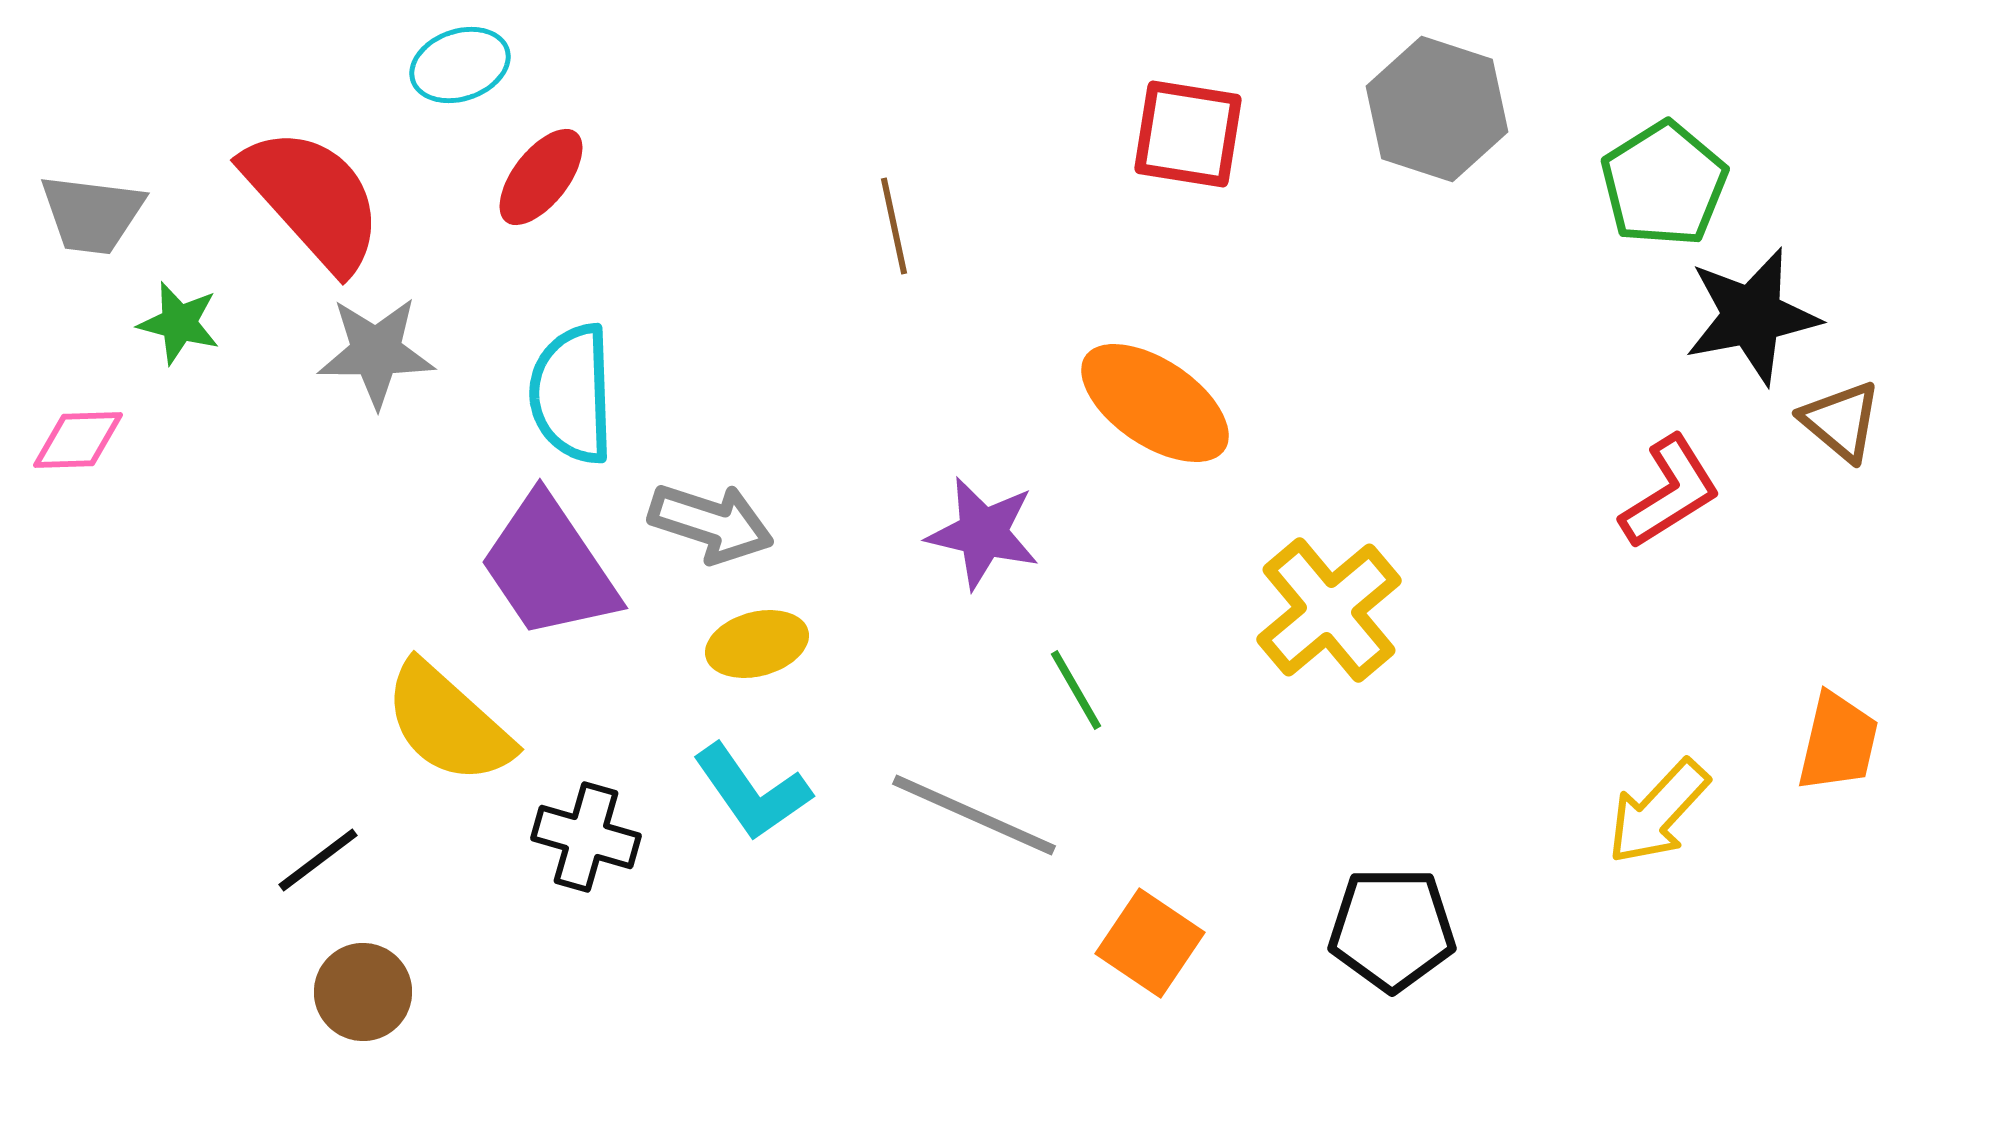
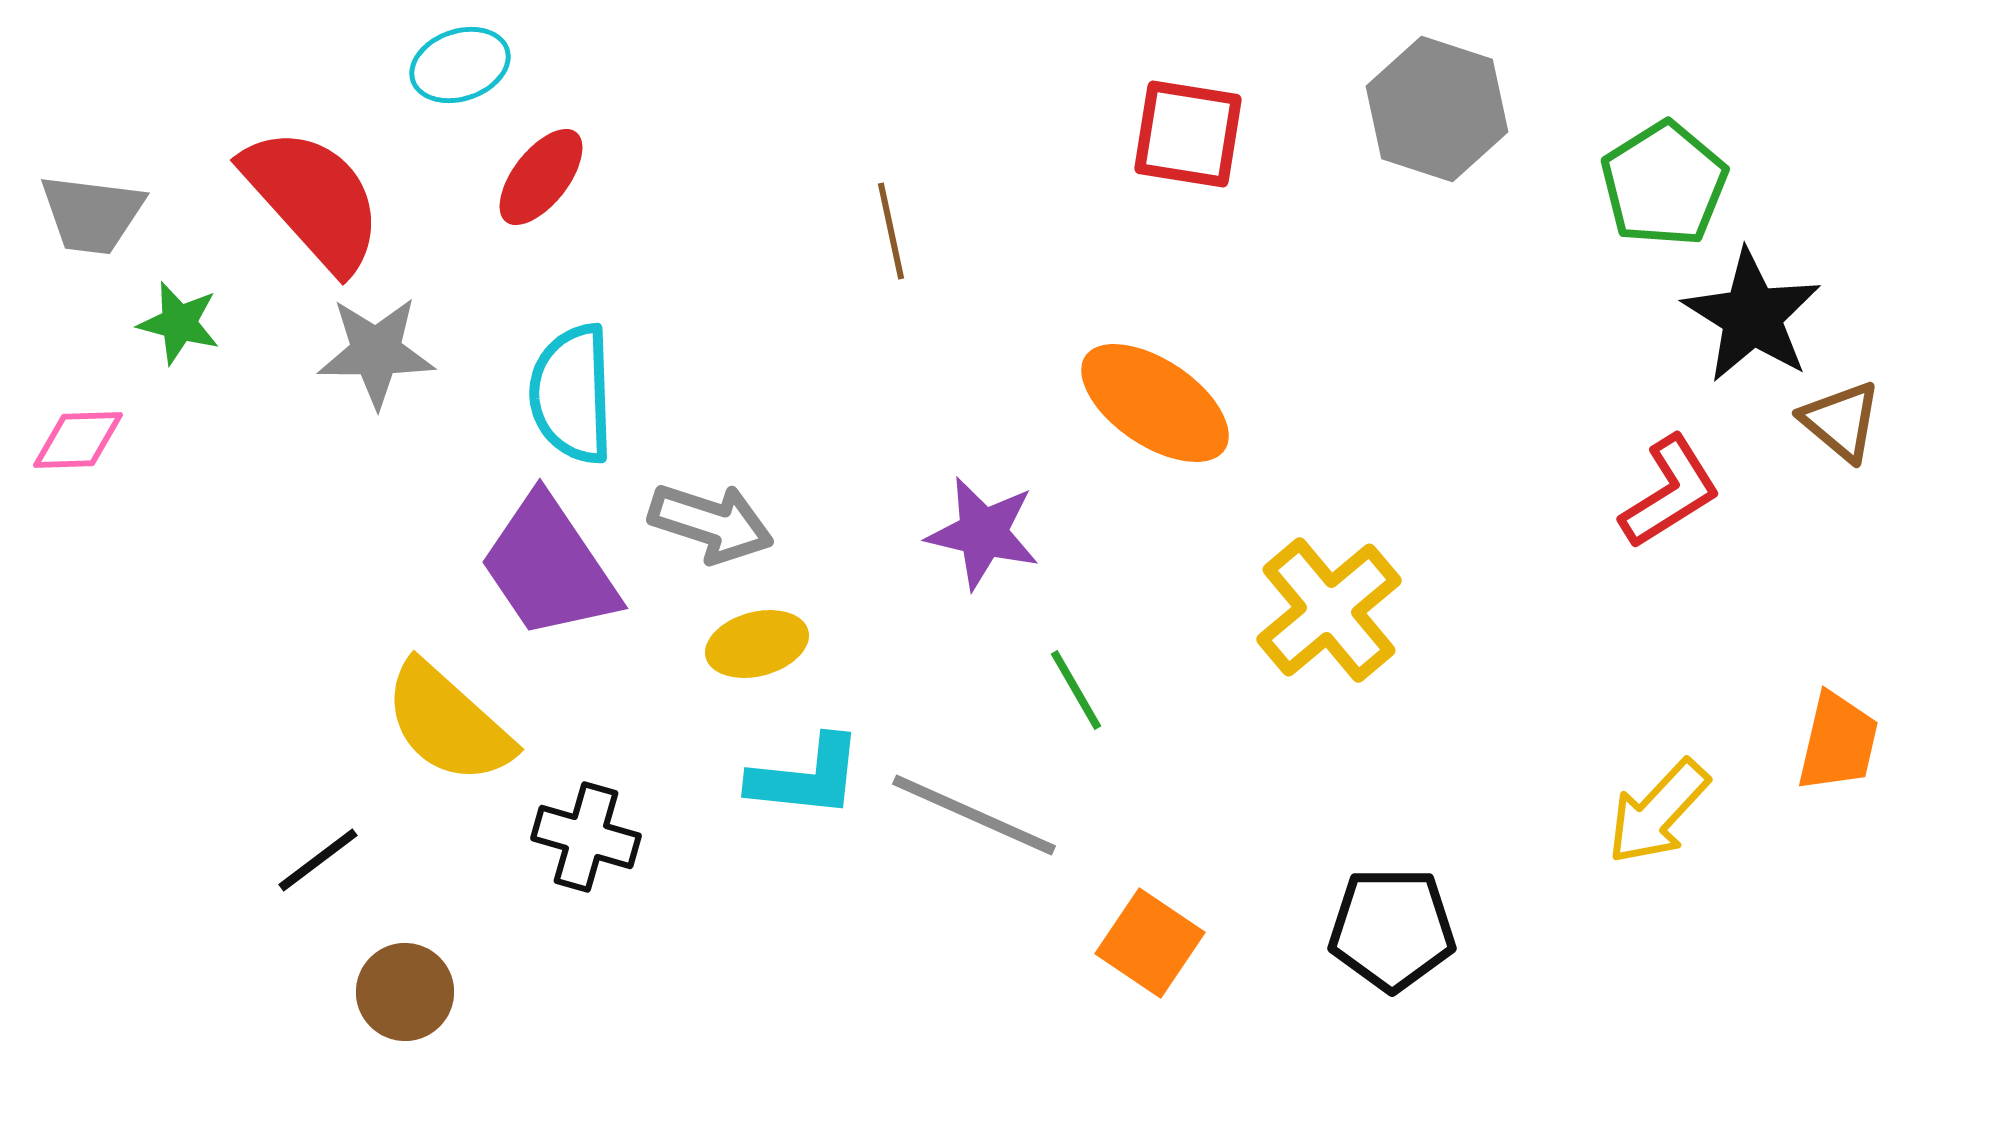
brown line: moved 3 px left, 5 px down
black star: rotated 29 degrees counterclockwise
cyan L-shape: moved 54 px right, 15 px up; rotated 49 degrees counterclockwise
brown circle: moved 42 px right
